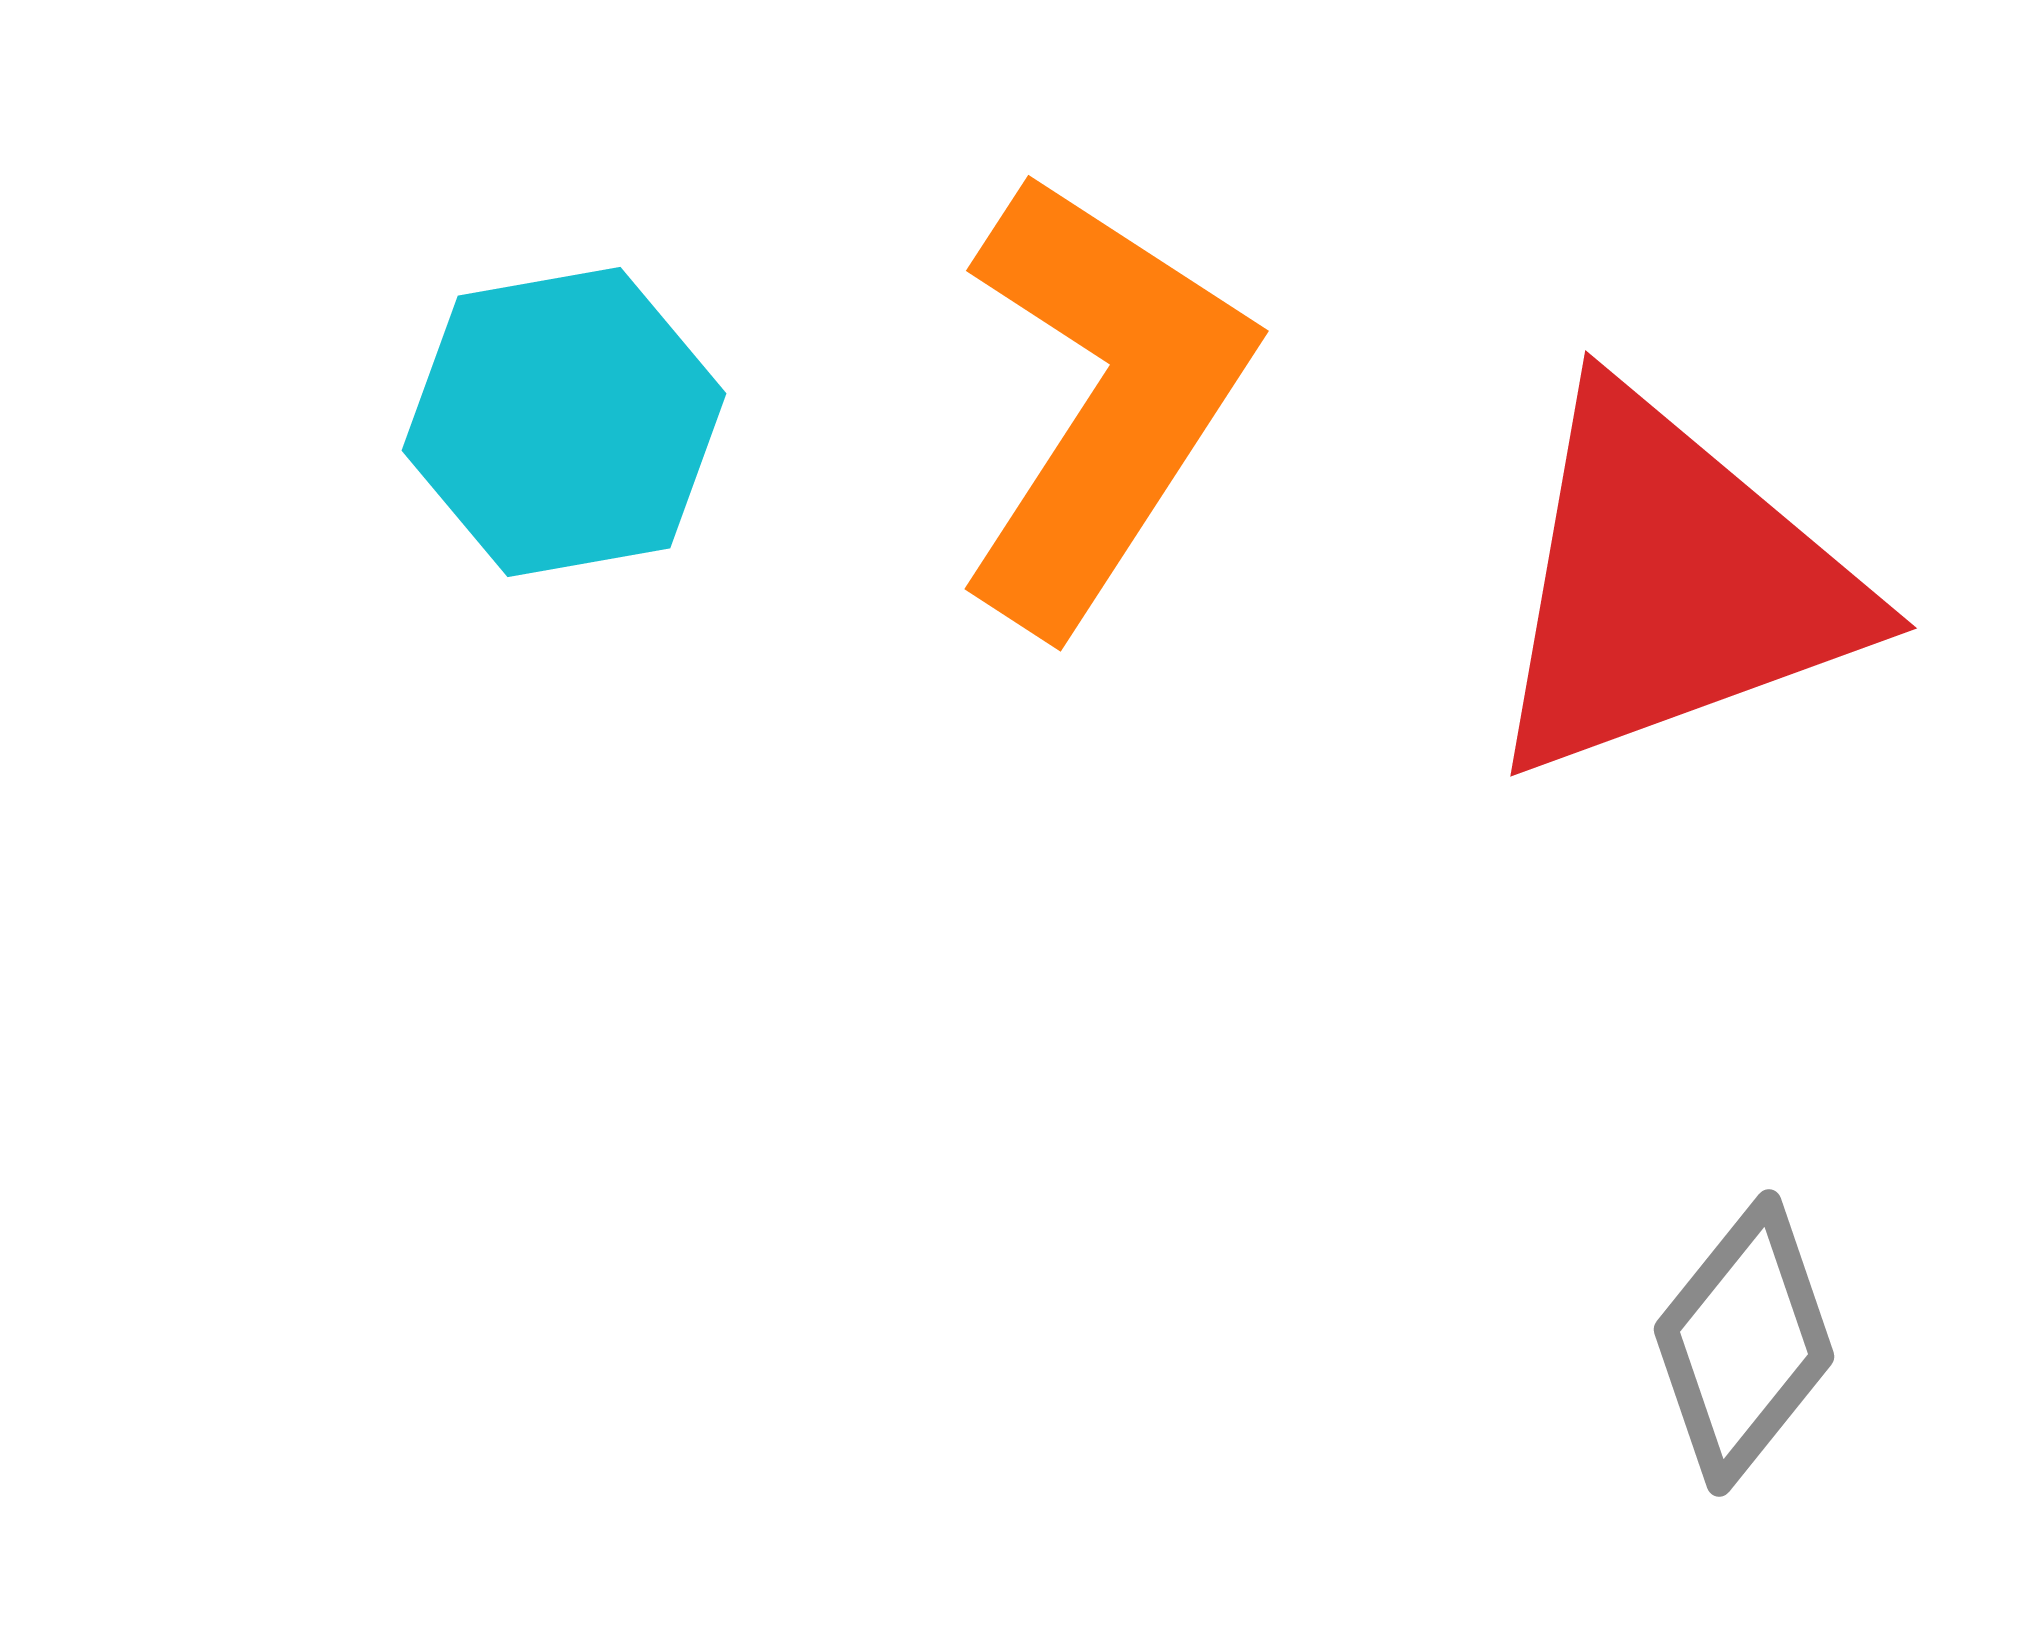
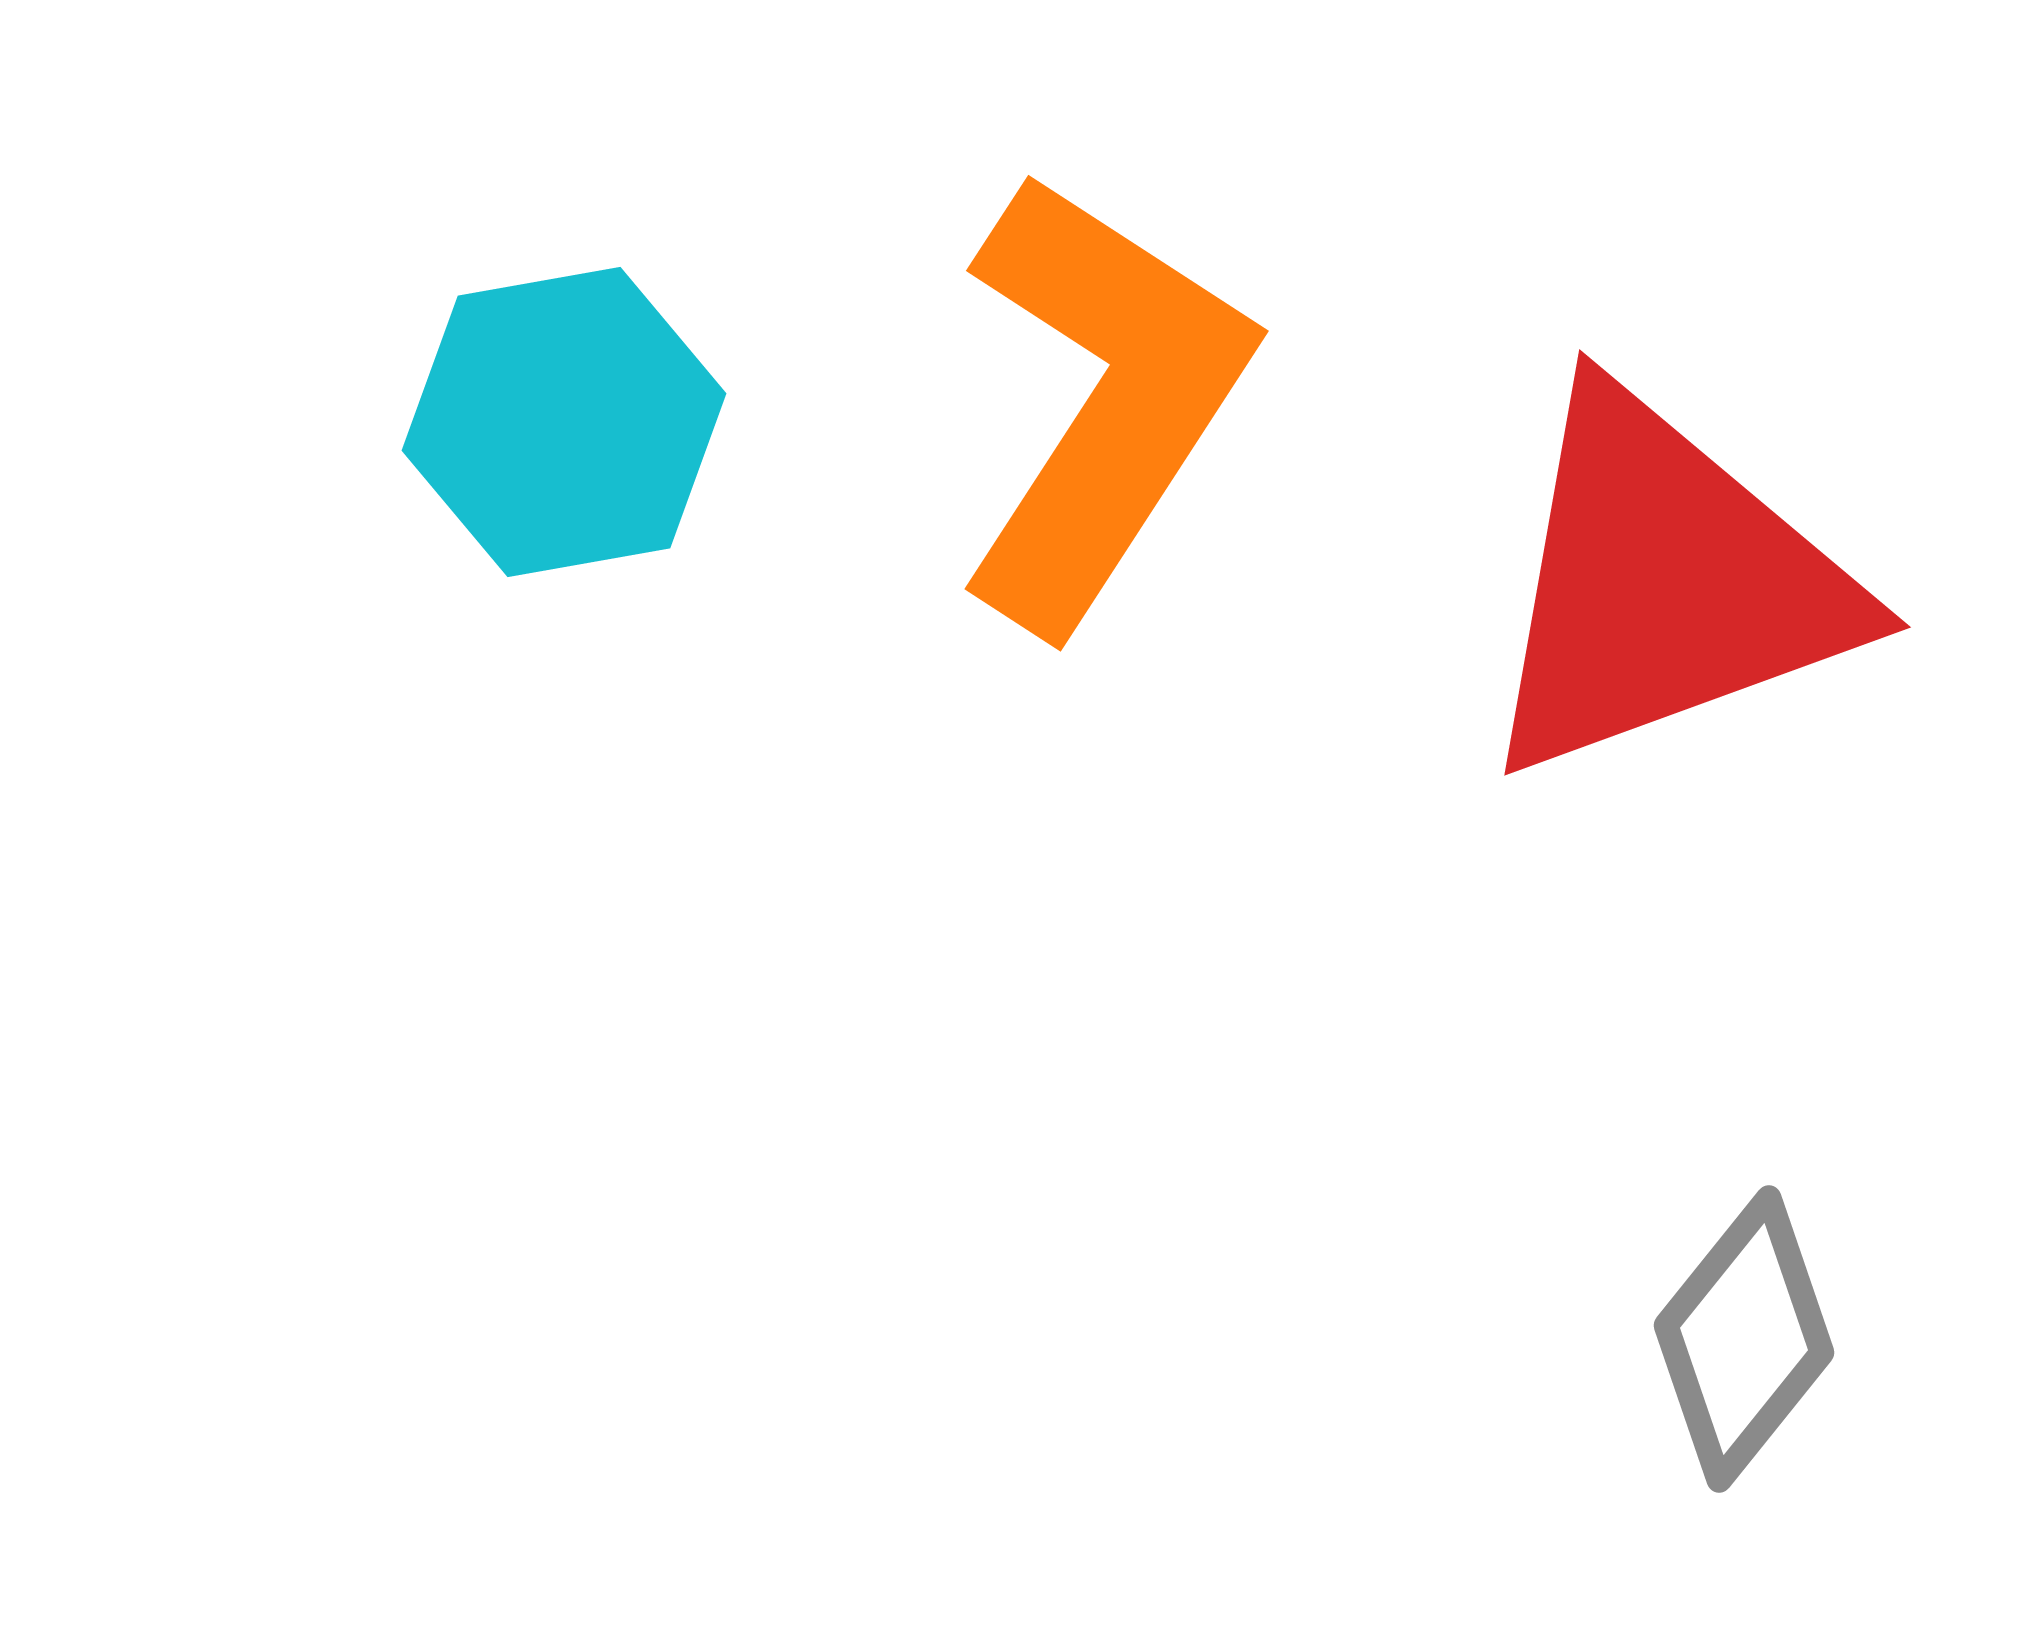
red triangle: moved 6 px left, 1 px up
gray diamond: moved 4 px up
